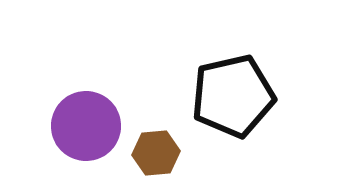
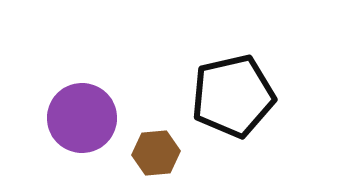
purple circle: moved 4 px left, 8 px up
